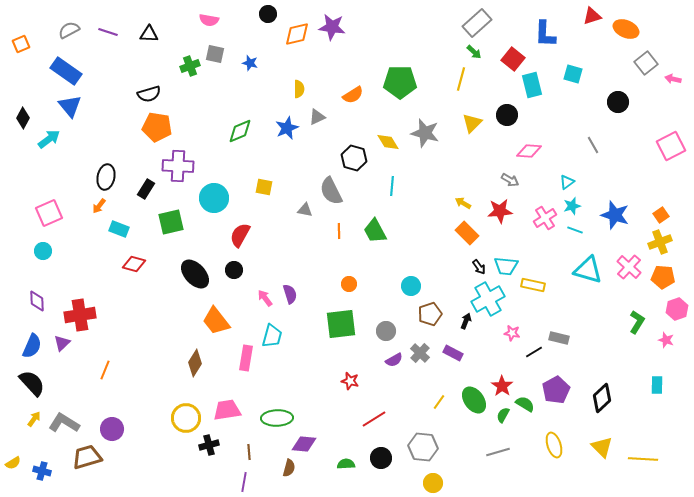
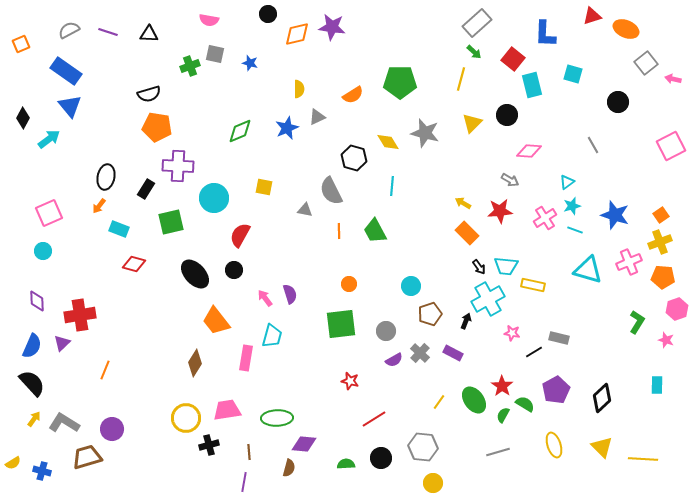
pink cross at (629, 267): moved 5 px up; rotated 25 degrees clockwise
